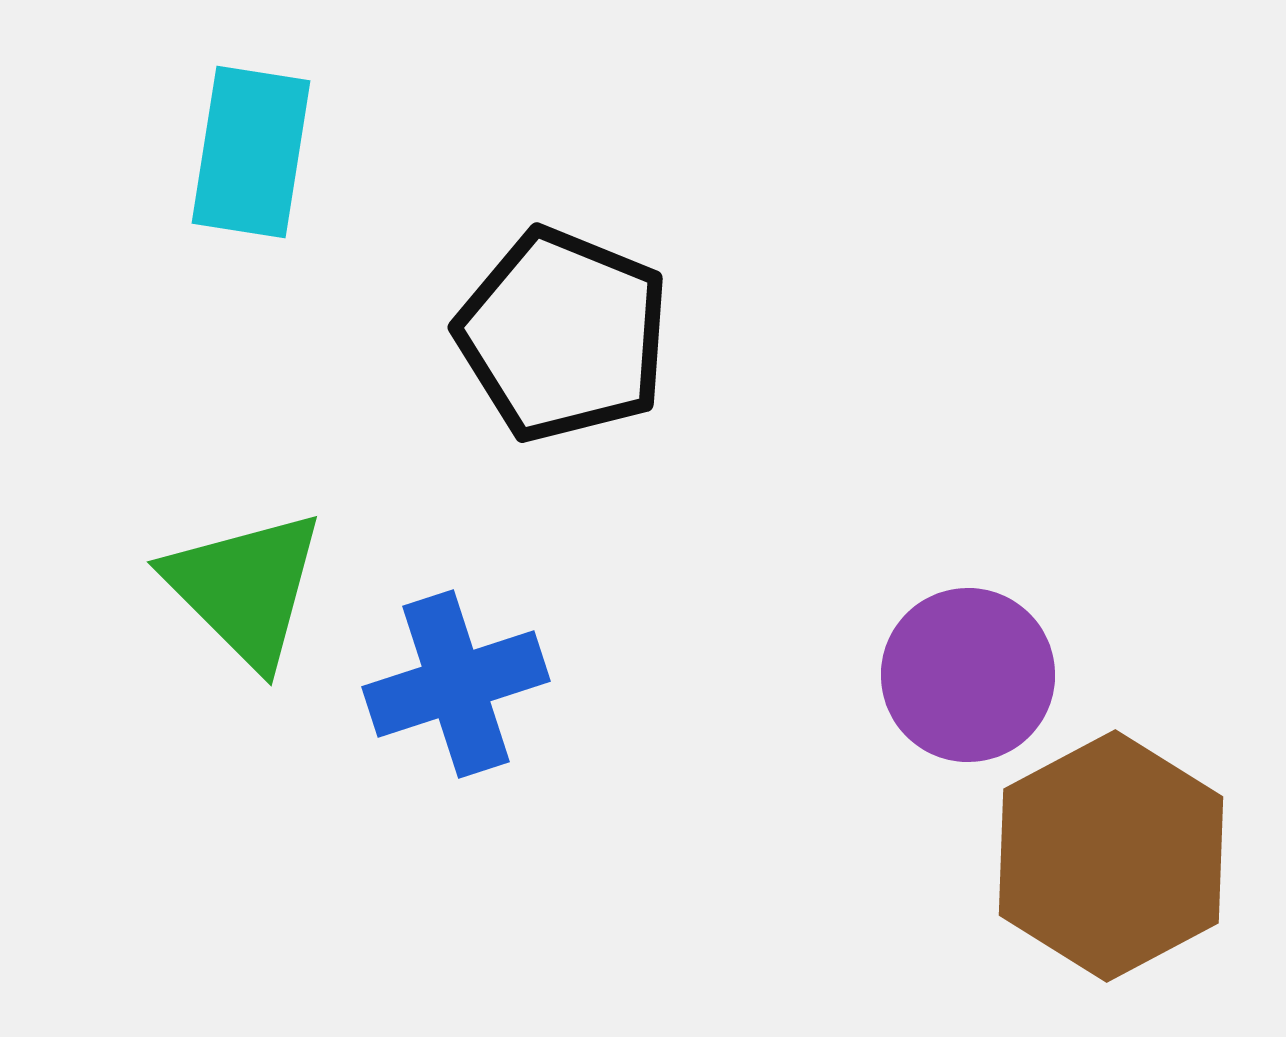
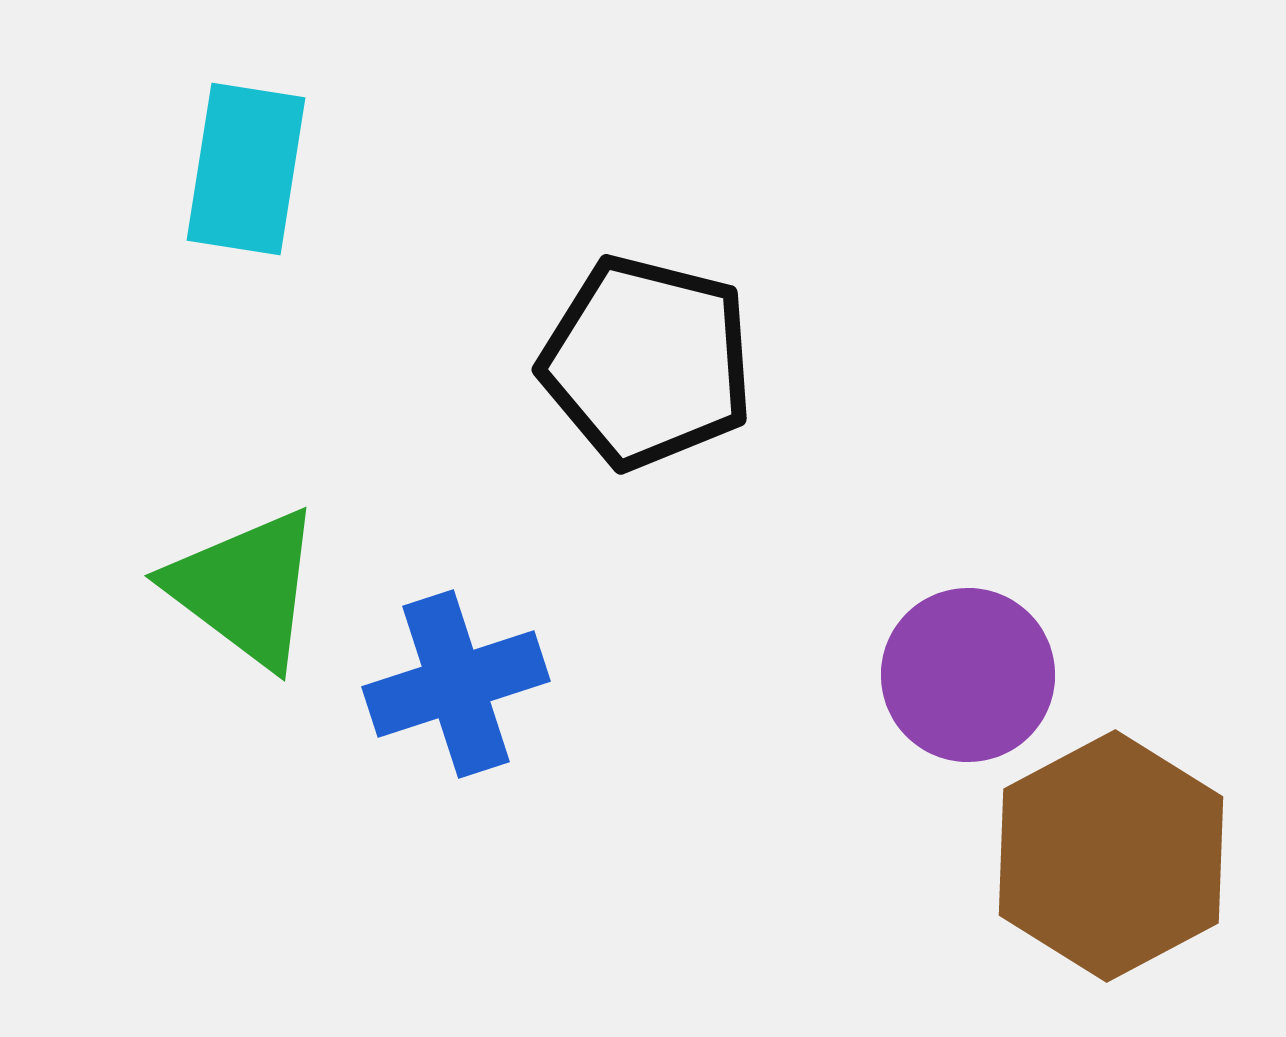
cyan rectangle: moved 5 px left, 17 px down
black pentagon: moved 84 px right, 27 px down; rotated 8 degrees counterclockwise
green triangle: rotated 8 degrees counterclockwise
